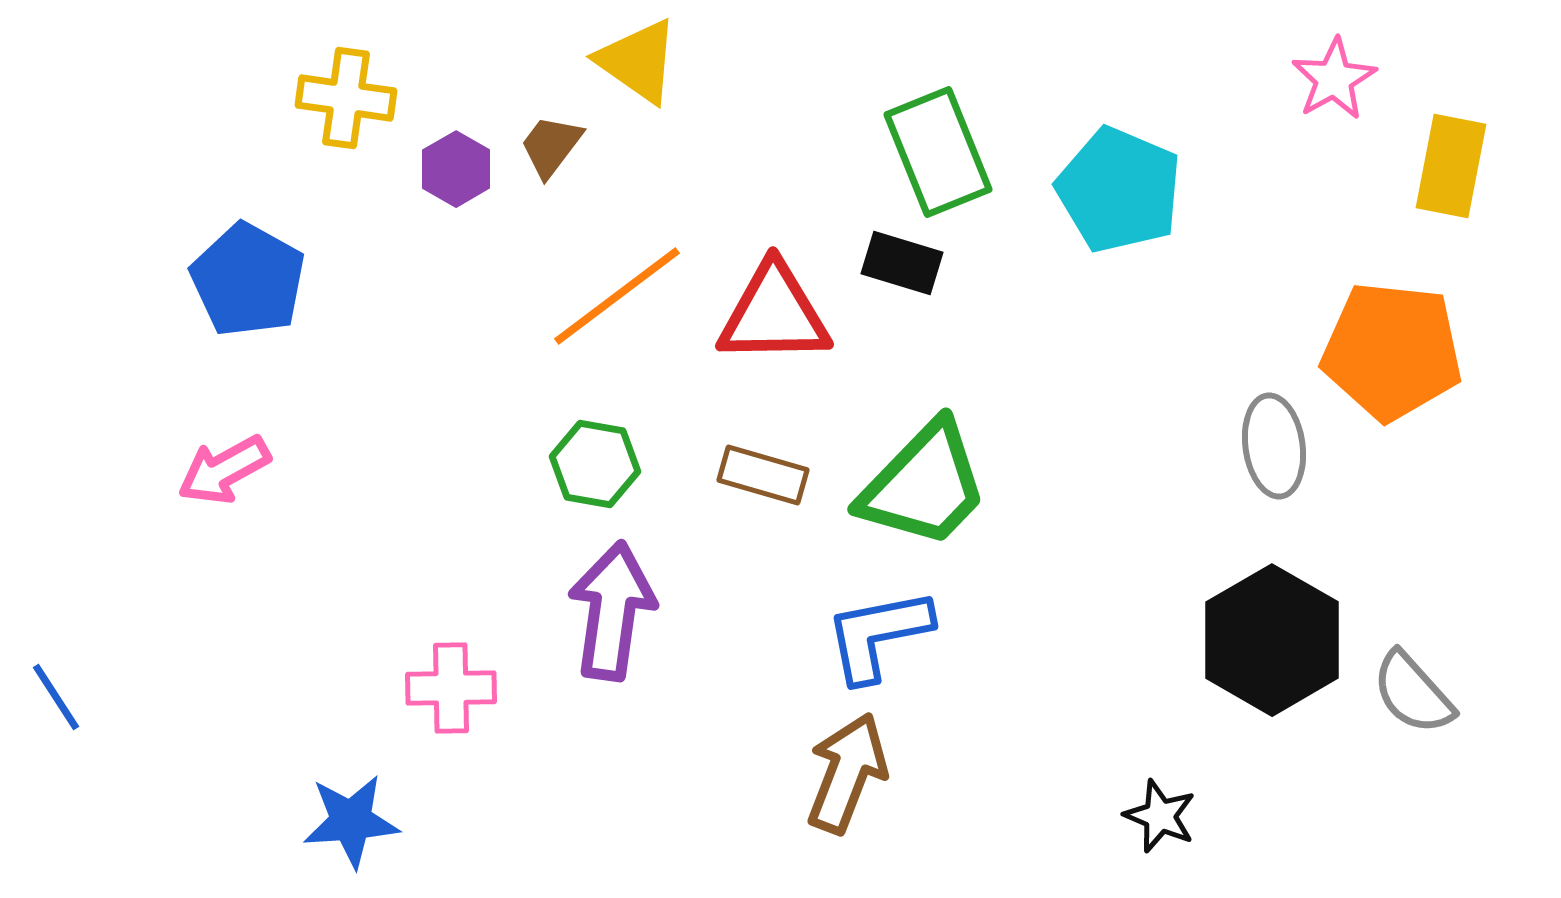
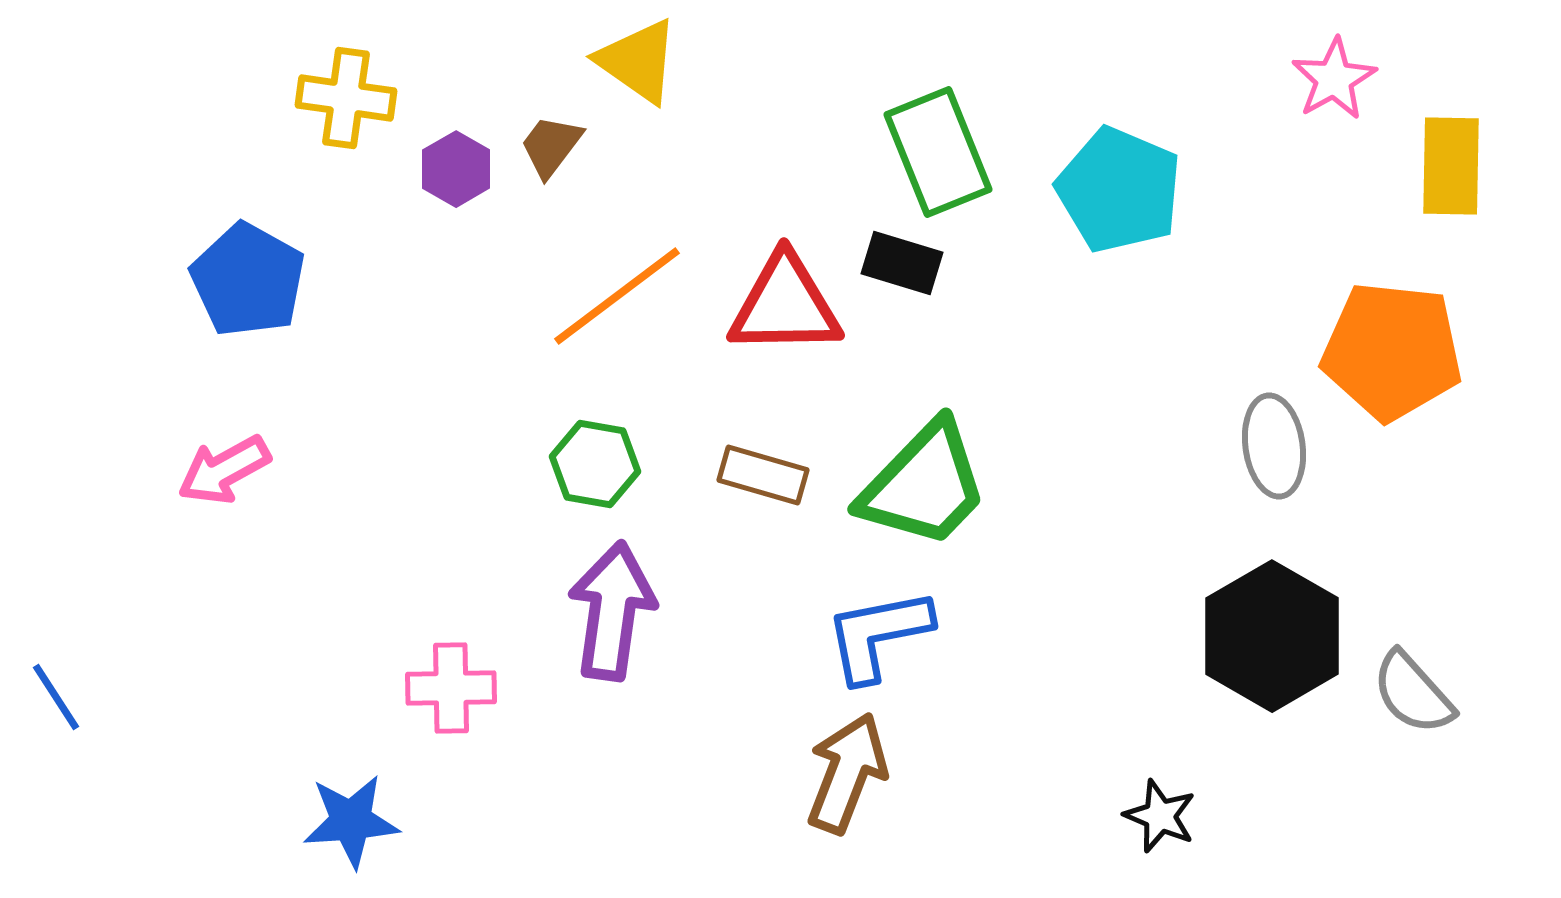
yellow rectangle: rotated 10 degrees counterclockwise
red triangle: moved 11 px right, 9 px up
black hexagon: moved 4 px up
